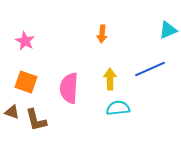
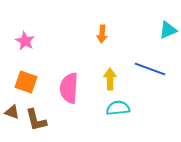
blue line: rotated 44 degrees clockwise
